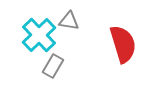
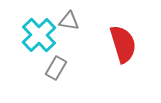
gray rectangle: moved 3 px right, 2 px down
